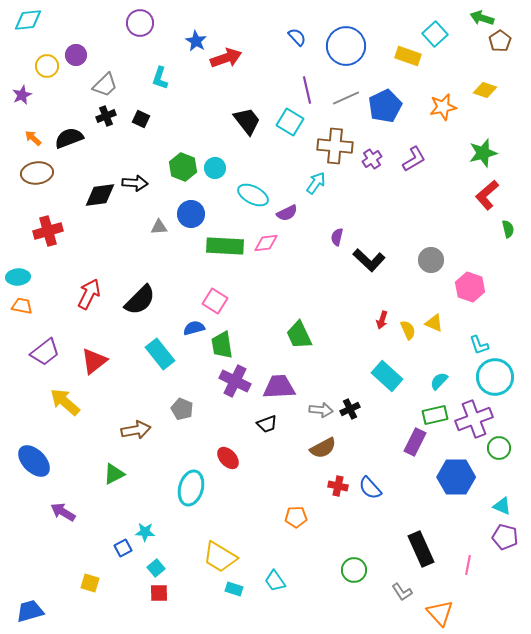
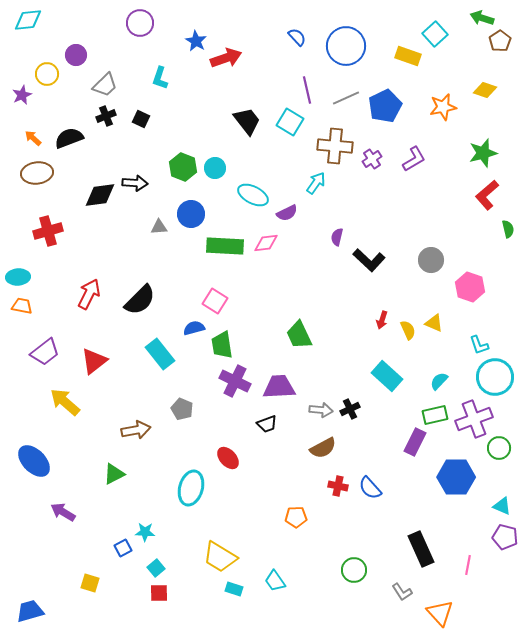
yellow circle at (47, 66): moved 8 px down
